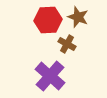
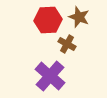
brown star: moved 1 px right
